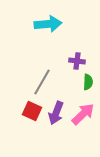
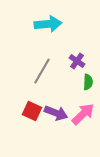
purple cross: rotated 28 degrees clockwise
gray line: moved 11 px up
purple arrow: rotated 90 degrees counterclockwise
